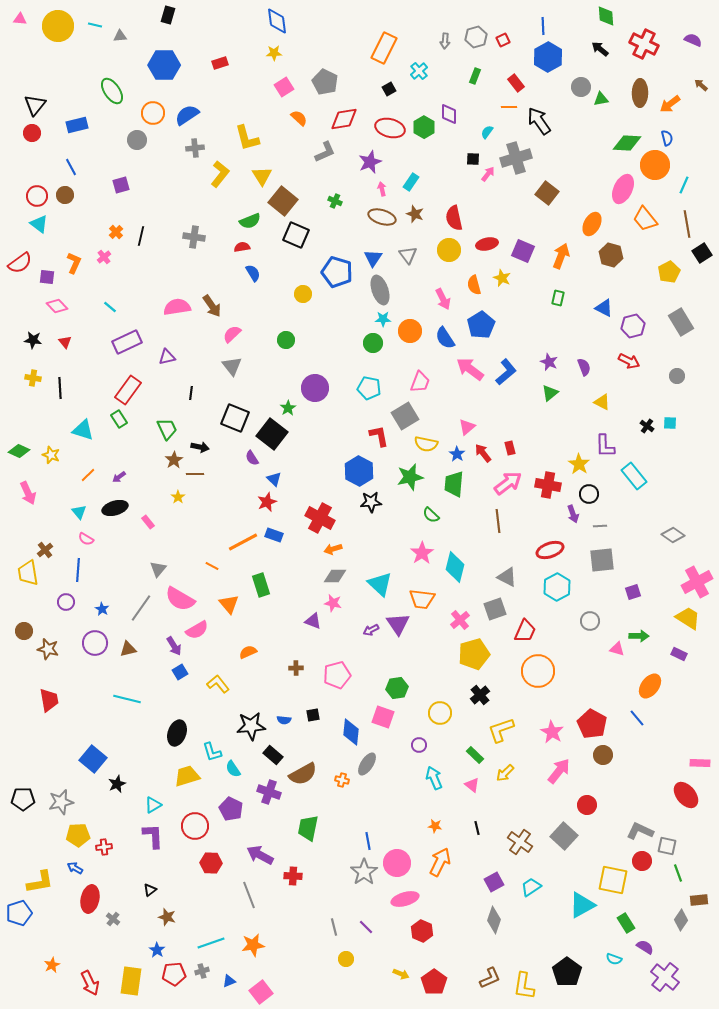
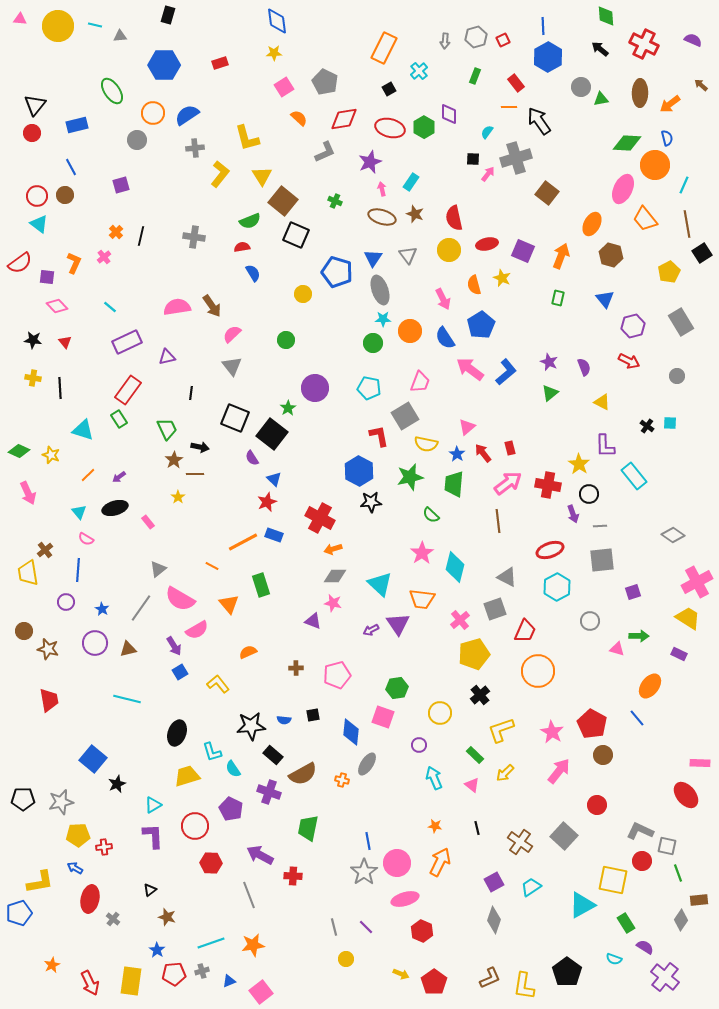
blue triangle at (604, 308): moved 1 px right, 9 px up; rotated 24 degrees clockwise
gray triangle at (158, 569): rotated 12 degrees clockwise
red circle at (587, 805): moved 10 px right
